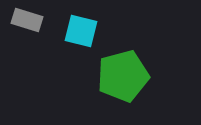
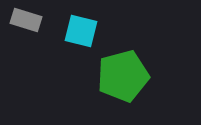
gray rectangle: moved 1 px left
